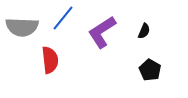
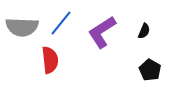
blue line: moved 2 px left, 5 px down
